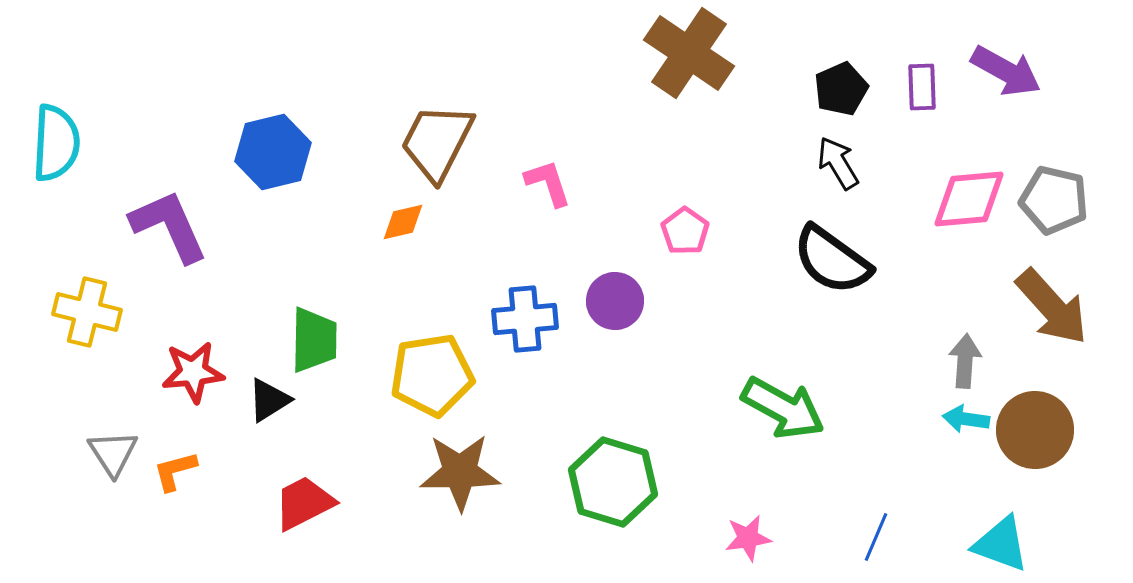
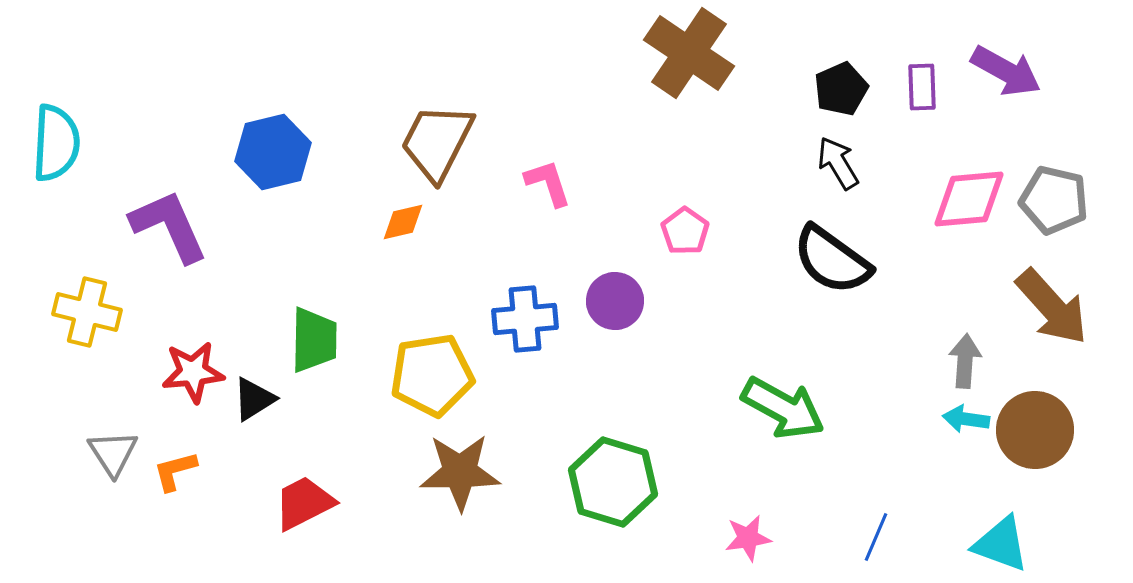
black triangle: moved 15 px left, 1 px up
